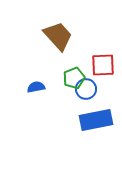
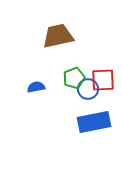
brown trapezoid: rotated 60 degrees counterclockwise
red square: moved 15 px down
blue circle: moved 2 px right
blue rectangle: moved 2 px left, 2 px down
